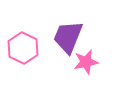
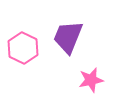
pink star: moved 5 px right, 18 px down
